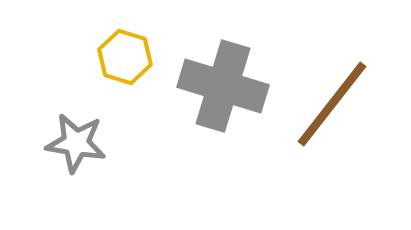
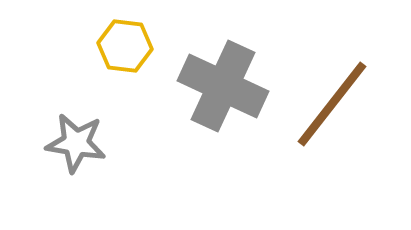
yellow hexagon: moved 11 px up; rotated 10 degrees counterclockwise
gray cross: rotated 8 degrees clockwise
